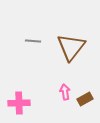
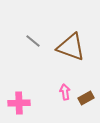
gray line: rotated 35 degrees clockwise
brown triangle: rotated 48 degrees counterclockwise
brown rectangle: moved 1 px right, 1 px up
